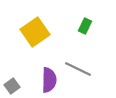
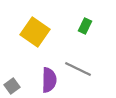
yellow square: rotated 20 degrees counterclockwise
